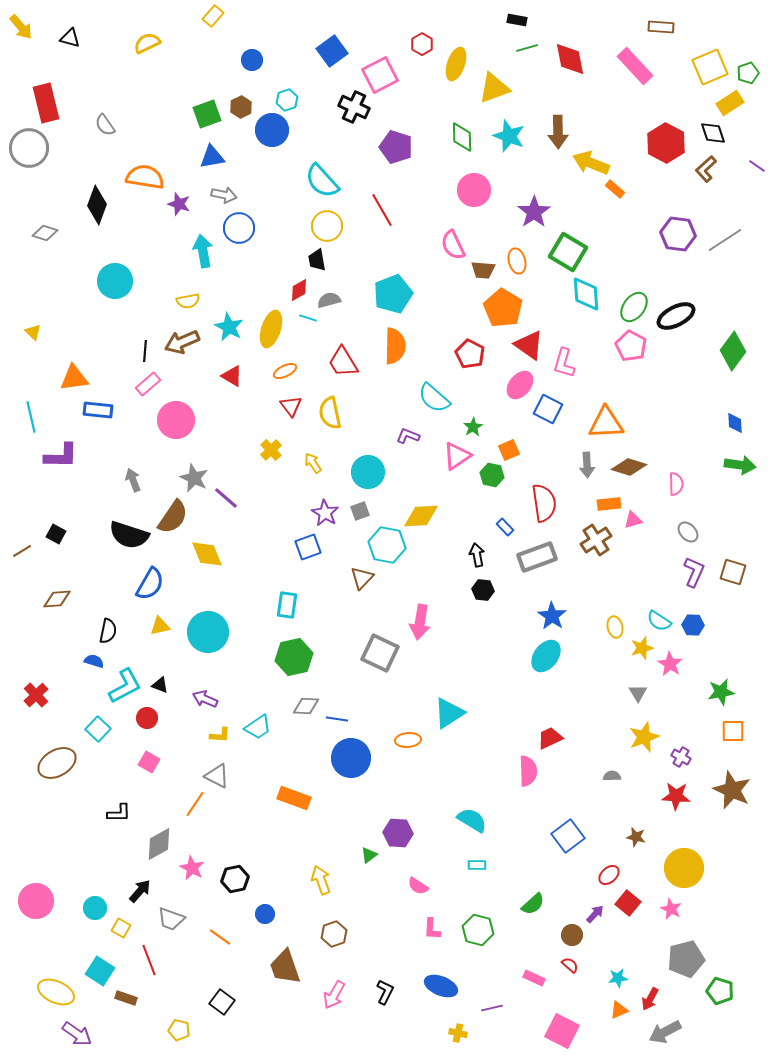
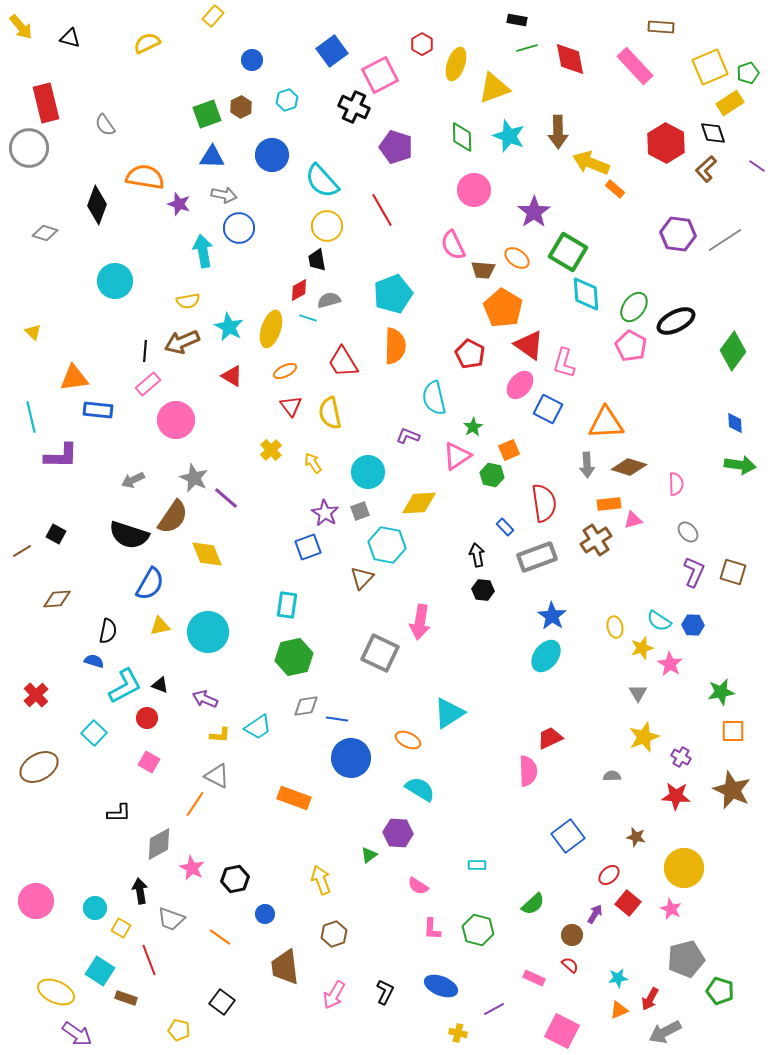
blue circle at (272, 130): moved 25 px down
blue triangle at (212, 157): rotated 12 degrees clockwise
orange ellipse at (517, 261): moved 3 px up; rotated 40 degrees counterclockwise
black ellipse at (676, 316): moved 5 px down
cyan semicircle at (434, 398): rotated 36 degrees clockwise
gray arrow at (133, 480): rotated 95 degrees counterclockwise
yellow diamond at (421, 516): moved 2 px left, 13 px up
gray diamond at (306, 706): rotated 12 degrees counterclockwise
cyan square at (98, 729): moved 4 px left, 4 px down
orange ellipse at (408, 740): rotated 30 degrees clockwise
brown ellipse at (57, 763): moved 18 px left, 4 px down
cyan semicircle at (472, 820): moved 52 px left, 31 px up
black arrow at (140, 891): rotated 50 degrees counterclockwise
purple arrow at (595, 914): rotated 12 degrees counterclockwise
brown trapezoid at (285, 967): rotated 12 degrees clockwise
purple line at (492, 1008): moved 2 px right, 1 px down; rotated 15 degrees counterclockwise
